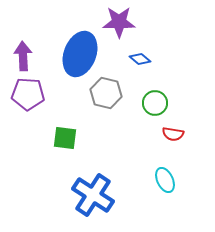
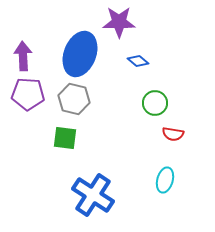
blue diamond: moved 2 px left, 2 px down
gray hexagon: moved 32 px left, 6 px down
cyan ellipse: rotated 40 degrees clockwise
